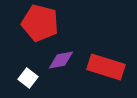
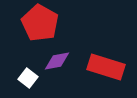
red pentagon: rotated 15 degrees clockwise
purple diamond: moved 4 px left, 1 px down
